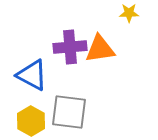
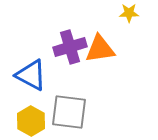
purple cross: rotated 12 degrees counterclockwise
blue triangle: moved 1 px left
